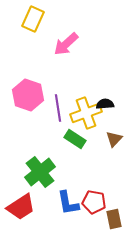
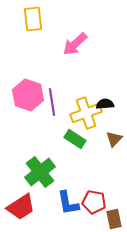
yellow rectangle: rotated 30 degrees counterclockwise
pink arrow: moved 9 px right
purple line: moved 6 px left, 6 px up
